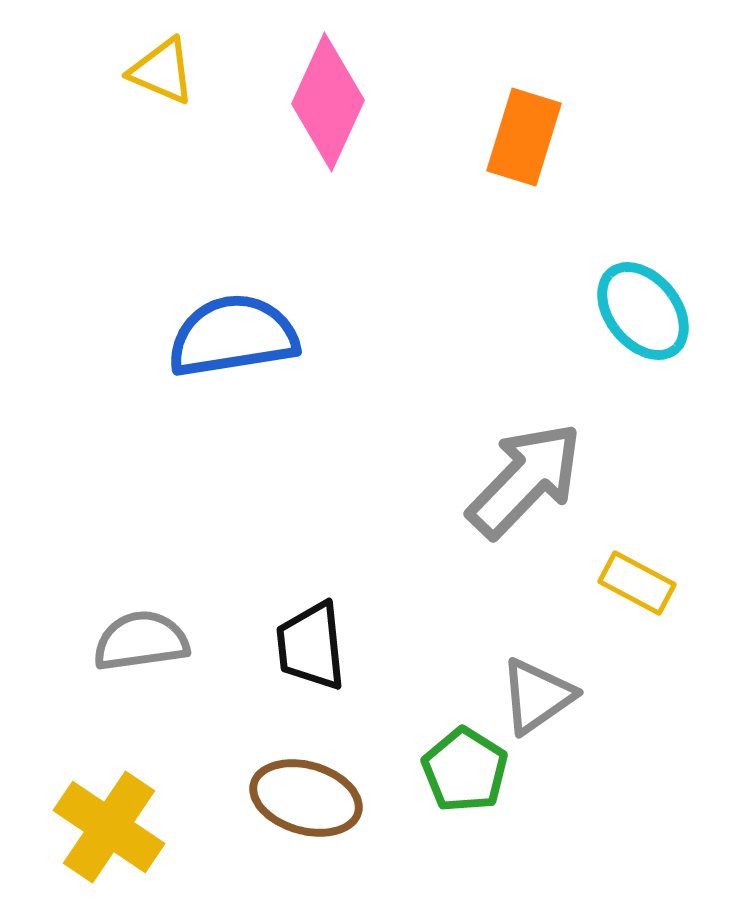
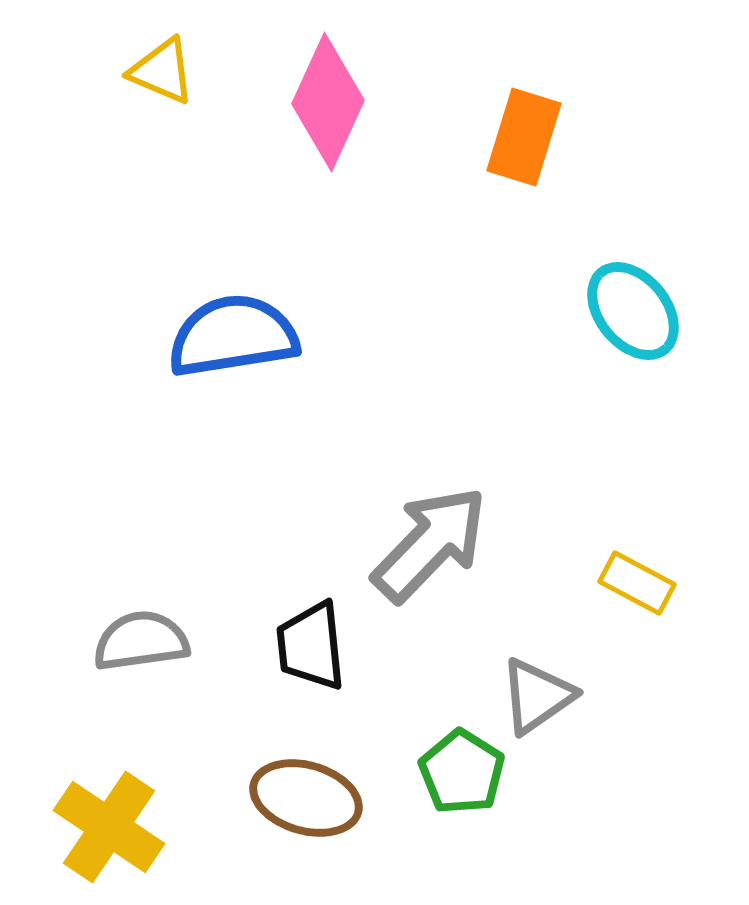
cyan ellipse: moved 10 px left
gray arrow: moved 95 px left, 64 px down
green pentagon: moved 3 px left, 2 px down
